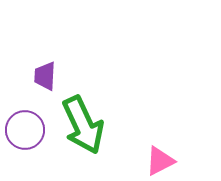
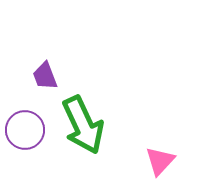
purple trapezoid: rotated 24 degrees counterclockwise
pink triangle: rotated 20 degrees counterclockwise
